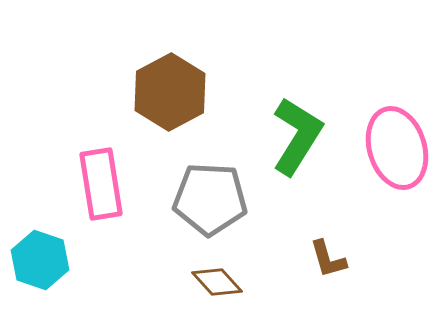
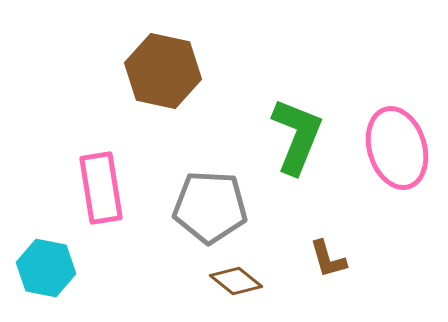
brown hexagon: moved 7 px left, 21 px up; rotated 20 degrees counterclockwise
green L-shape: rotated 10 degrees counterclockwise
pink rectangle: moved 4 px down
gray pentagon: moved 8 px down
cyan hexagon: moved 6 px right, 8 px down; rotated 8 degrees counterclockwise
brown diamond: moved 19 px right, 1 px up; rotated 9 degrees counterclockwise
